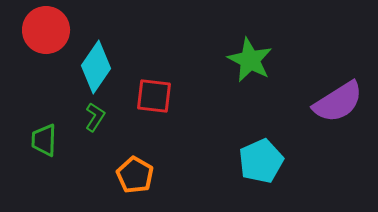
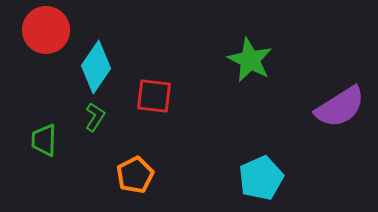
purple semicircle: moved 2 px right, 5 px down
cyan pentagon: moved 17 px down
orange pentagon: rotated 15 degrees clockwise
